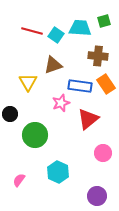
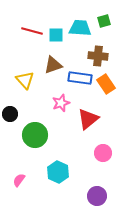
cyan square: rotated 35 degrees counterclockwise
yellow triangle: moved 3 px left, 2 px up; rotated 12 degrees counterclockwise
blue rectangle: moved 8 px up
